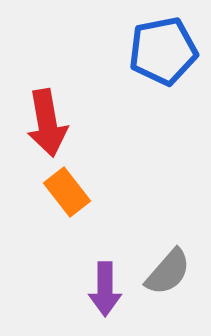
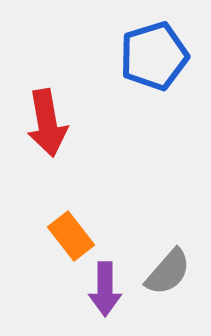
blue pentagon: moved 9 px left, 5 px down; rotated 6 degrees counterclockwise
orange rectangle: moved 4 px right, 44 px down
